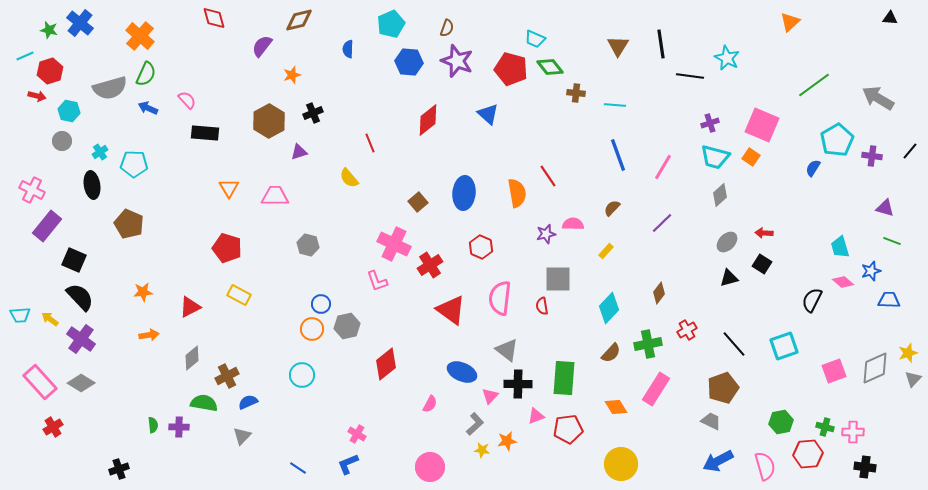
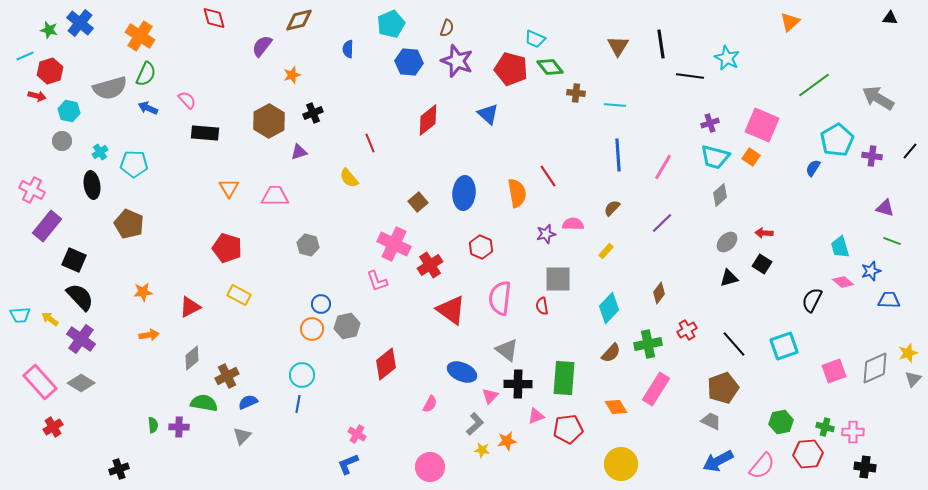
orange cross at (140, 36): rotated 8 degrees counterclockwise
blue line at (618, 155): rotated 16 degrees clockwise
pink semicircle at (765, 466): moved 3 px left; rotated 56 degrees clockwise
blue line at (298, 468): moved 64 px up; rotated 66 degrees clockwise
